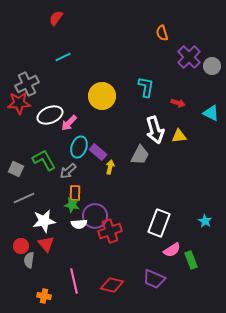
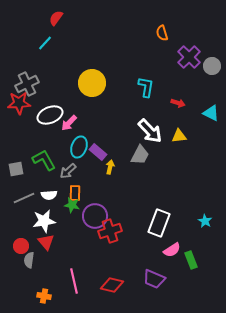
cyan line: moved 18 px left, 14 px up; rotated 21 degrees counterclockwise
yellow circle: moved 10 px left, 13 px up
white arrow: moved 5 px left, 1 px down; rotated 28 degrees counterclockwise
gray square: rotated 35 degrees counterclockwise
white semicircle: moved 30 px left, 29 px up
red triangle: moved 2 px up
